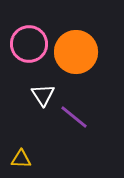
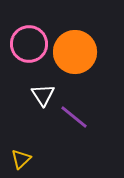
orange circle: moved 1 px left
yellow triangle: rotated 45 degrees counterclockwise
